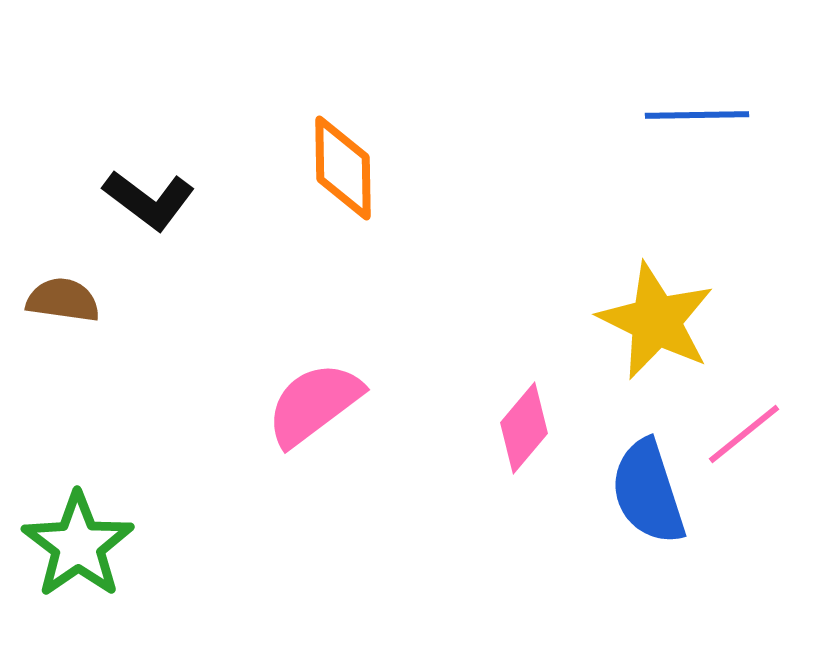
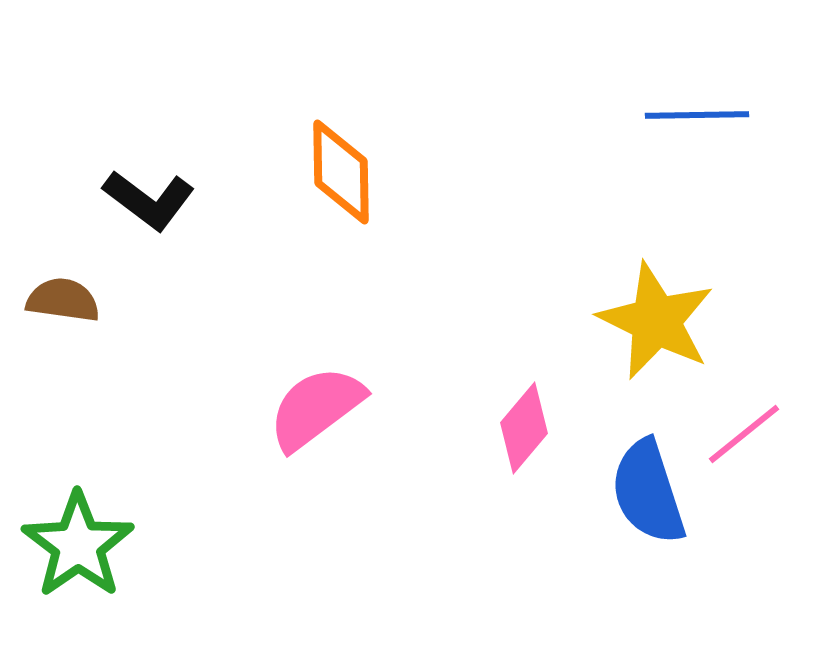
orange diamond: moved 2 px left, 4 px down
pink semicircle: moved 2 px right, 4 px down
